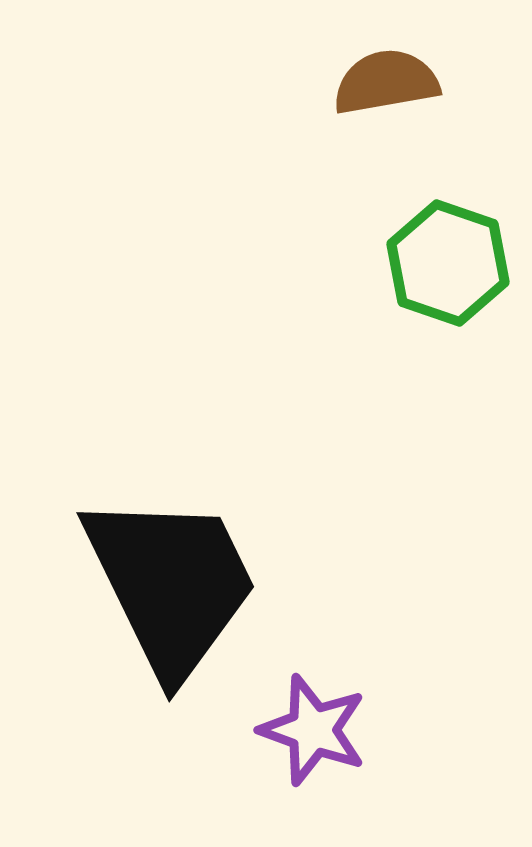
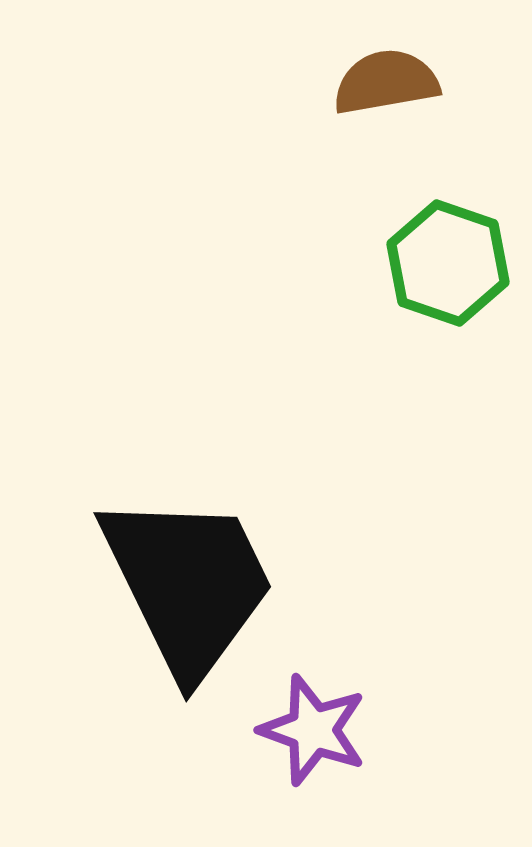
black trapezoid: moved 17 px right
